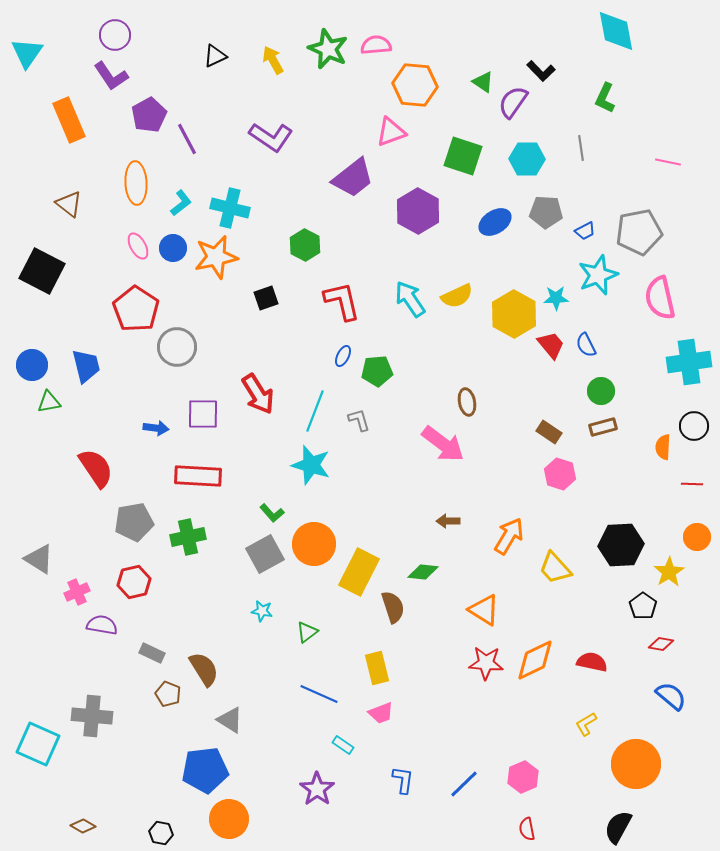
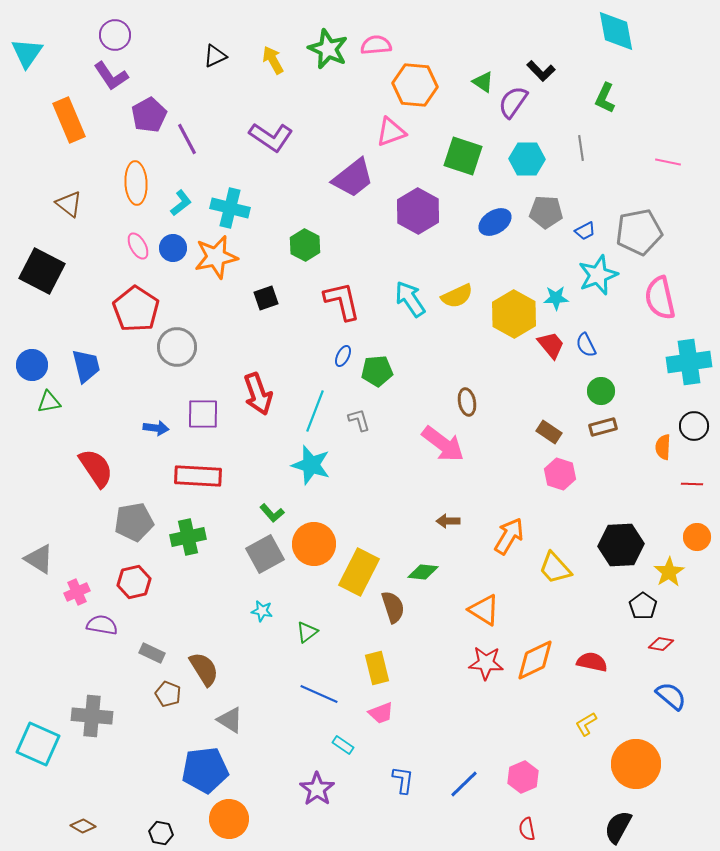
red arrow at (258, 394): rotated 12 degrees clockwise
